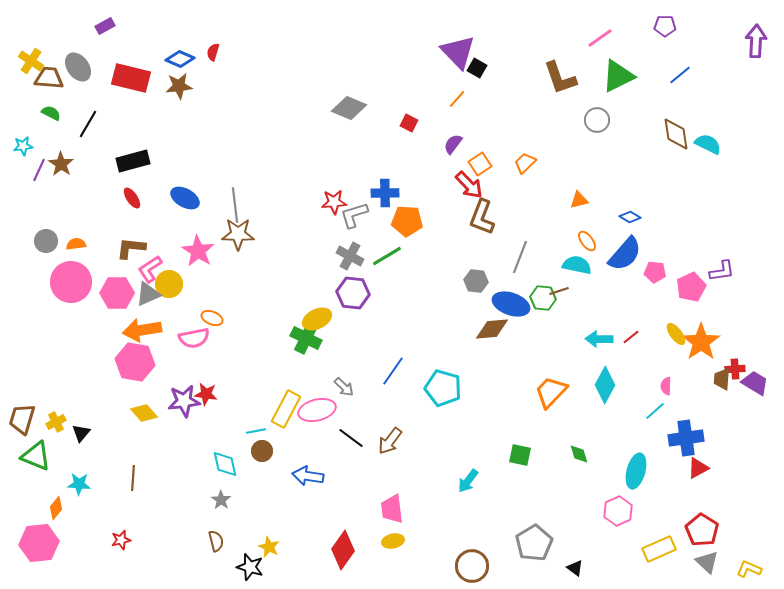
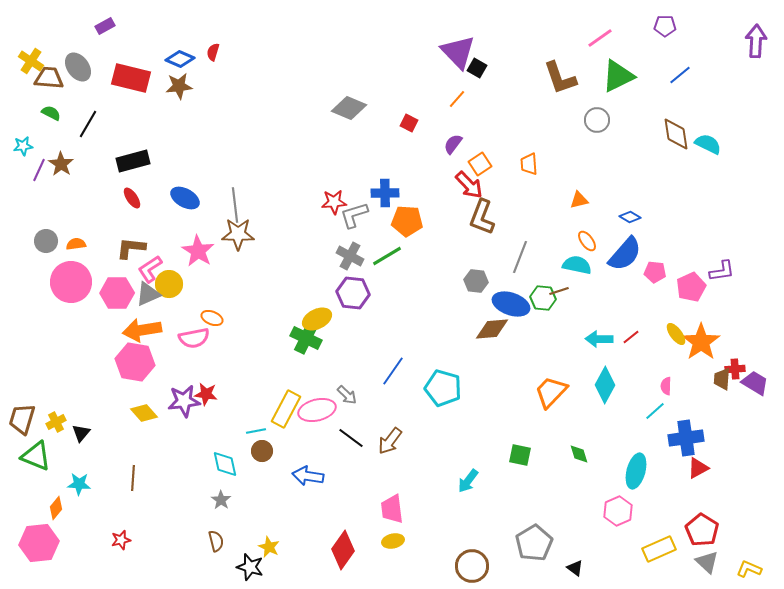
orange trapezoid at (525, 163): moved 4 px right, 1 px down; rotated 50 degrees counterclockwise
gray arrow at (344, 387): moved 3 px right, 8 px down
